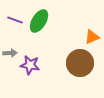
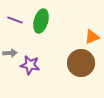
green ellipse: moved 2 px right; rotated 15 degrees counterclockwise
brown circle: moved 1 px right
